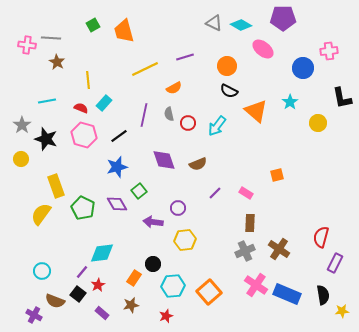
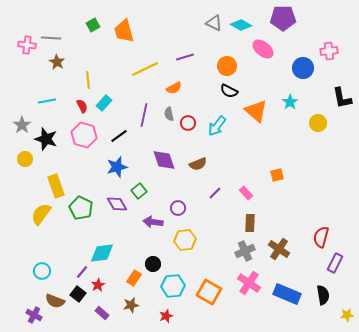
red semicircle at (81, 108): moved 1 px right, 2 px up; rotated 40 degrees clockwise
yellow circle at (21, 159): moved 4 px right
pink rectangle at (246, 193): rotated 16 degrees clockwise
green pentagon at (83, 208): moved 2 px left
pink cross at (256, 285): moved 7 px left, 2 px up
orange square at (209, 292): rotated 20 degrees counterclockwise
yellow star at (342, 311): moved 5 px right, 4 px down
